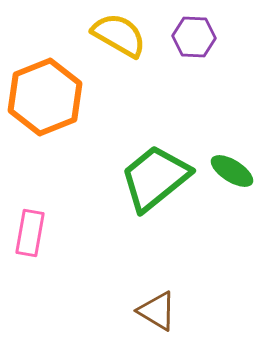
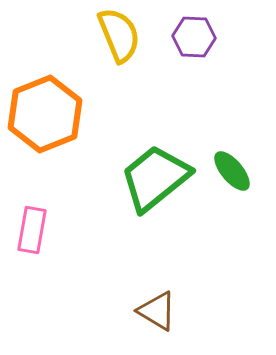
yellow semicircle: rotated 38 degrees clockwise
orange hexagon: moved 17 px down
green ellipse: rotated 18 degrees clockwise
pink rectangle: moved 2 px right, 3 px up
